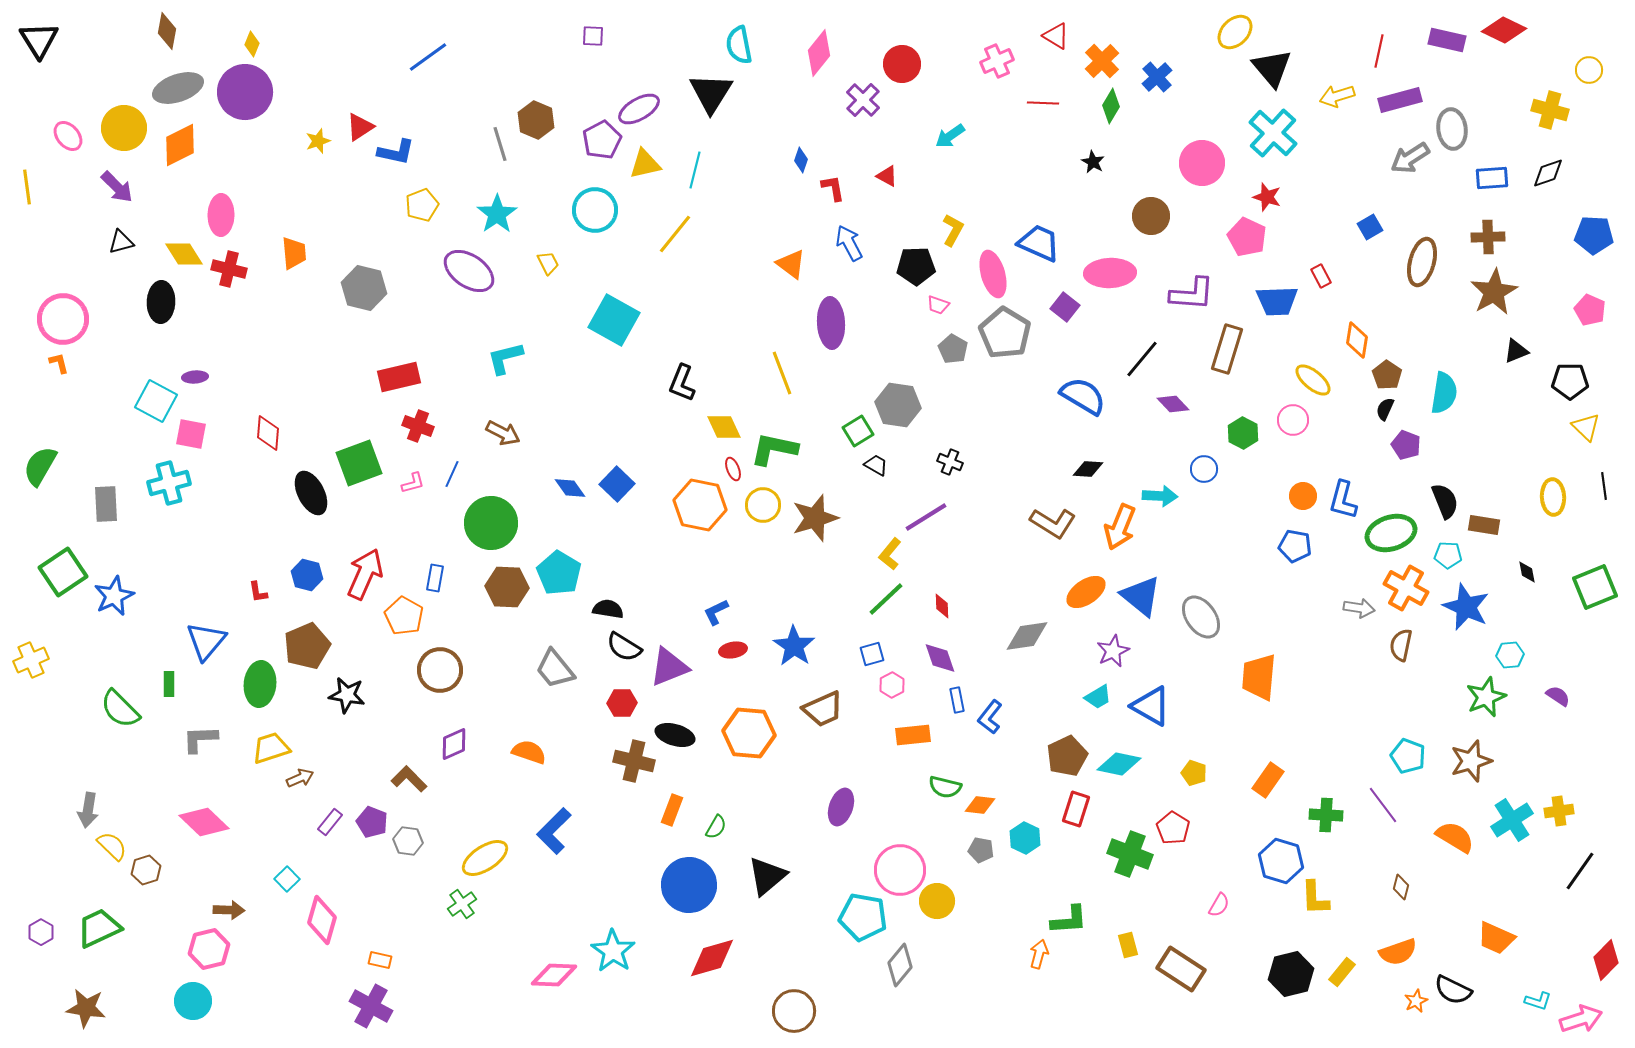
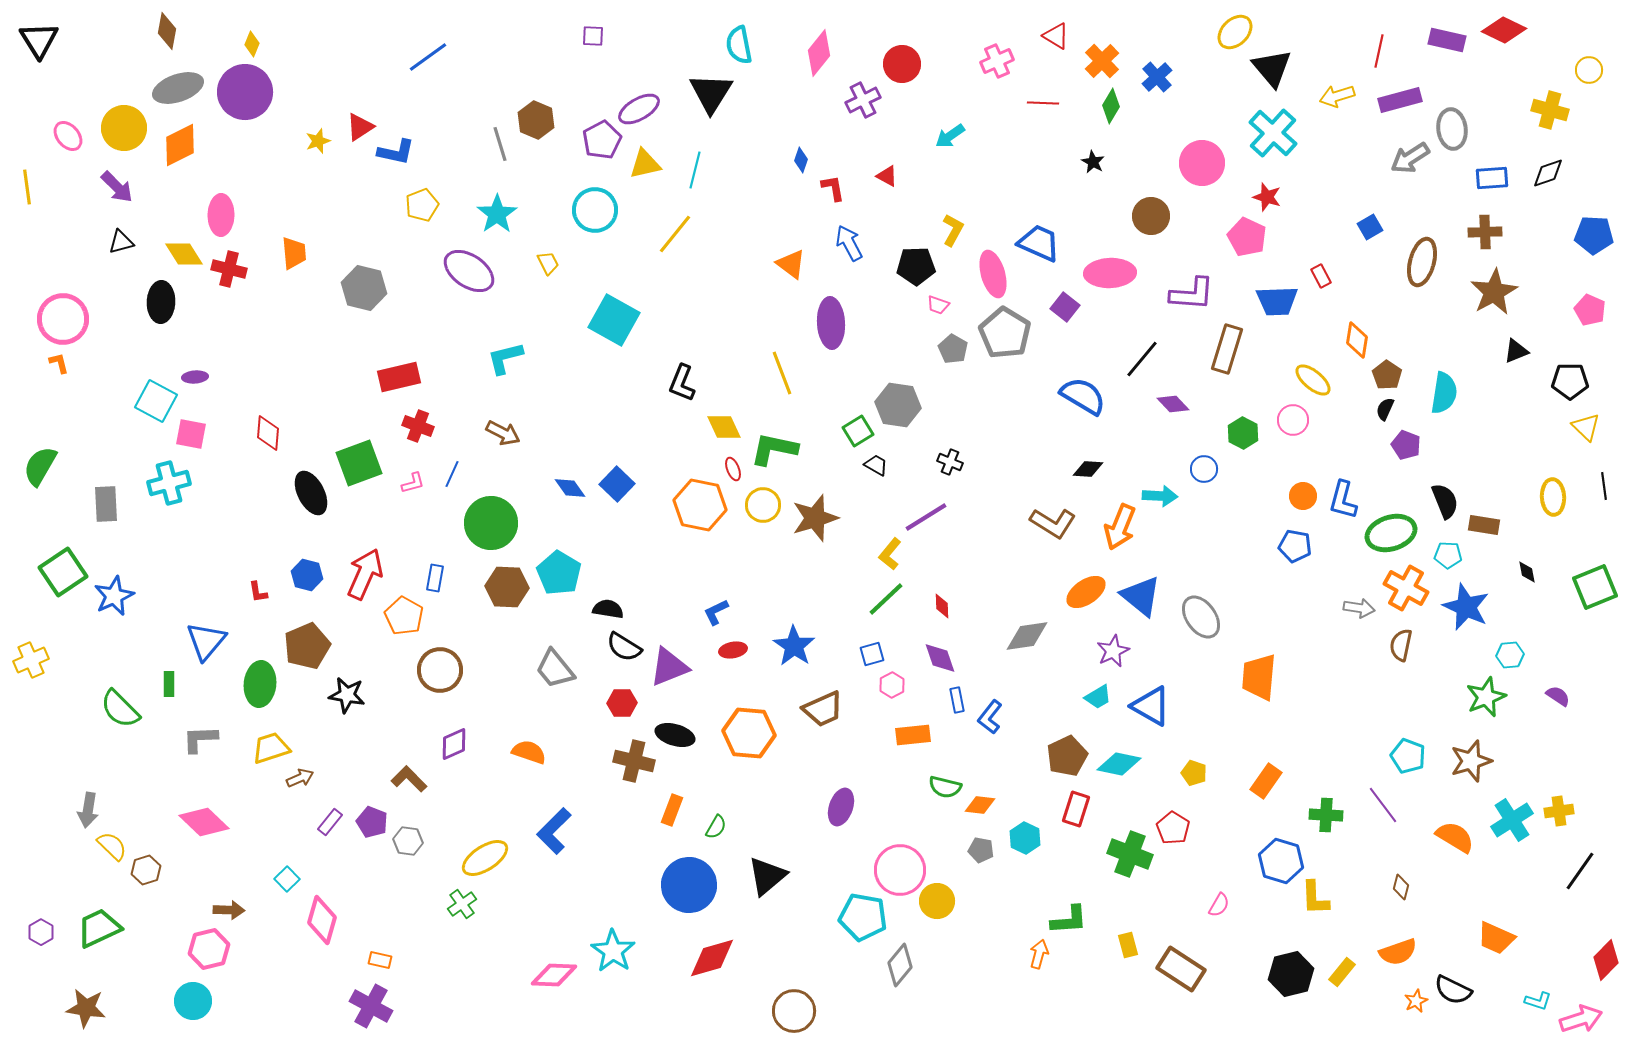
purple cross at (863, 100): rotated 20 degrees clockwise
brown cross at (1488, 237): moved 3 px left, 5 px up
orange rectangle at (1268, 780): moved 2 px left, 1 px down
